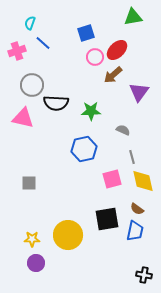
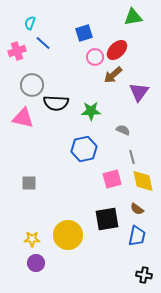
blue square: moved 2 px left
blue trapezoid: moved 2 px right, 5 px down
